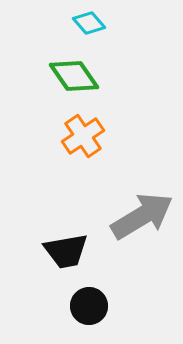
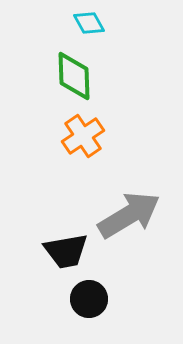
cyan diamond: rotated 12 degrees clockwise
green diamond: rotated 33 degrees clockwise
gray arrow: moved 13 px left, 1 px up
black circle: moved 7 px up
